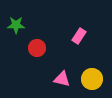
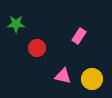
green star: moved 1 px up
pink triangle: moved 1 px right, 3 px up
